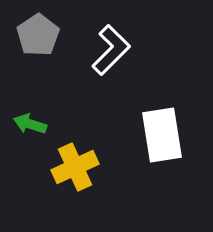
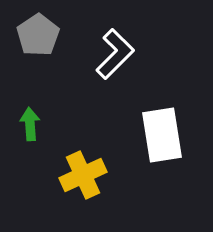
white L-shape: moved 4 px right, 4 px down
green arrow: rotated 68 degrees clockwise
yellow cross: moved 8 px right, 8 px down
